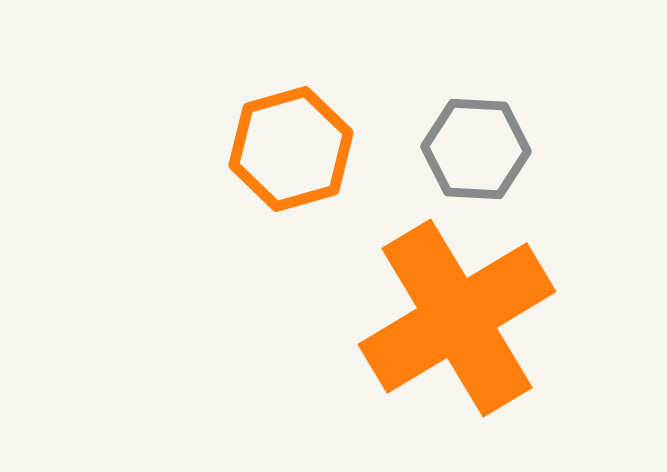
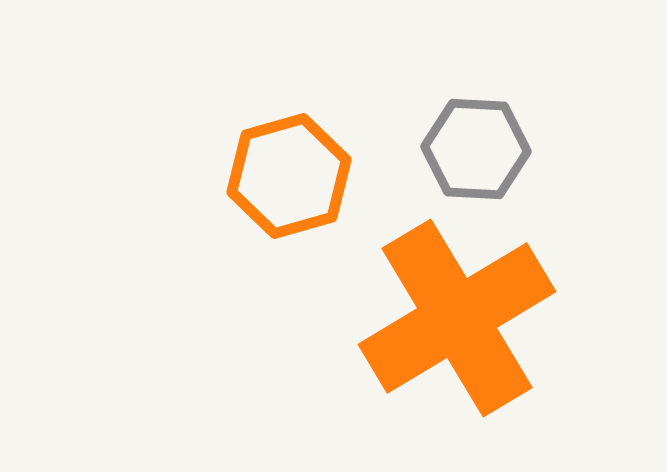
orange hexagon: moved 2 px left, 27 px down
